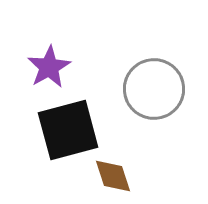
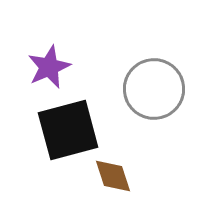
purple star: rotated 6 degrees clockwise
